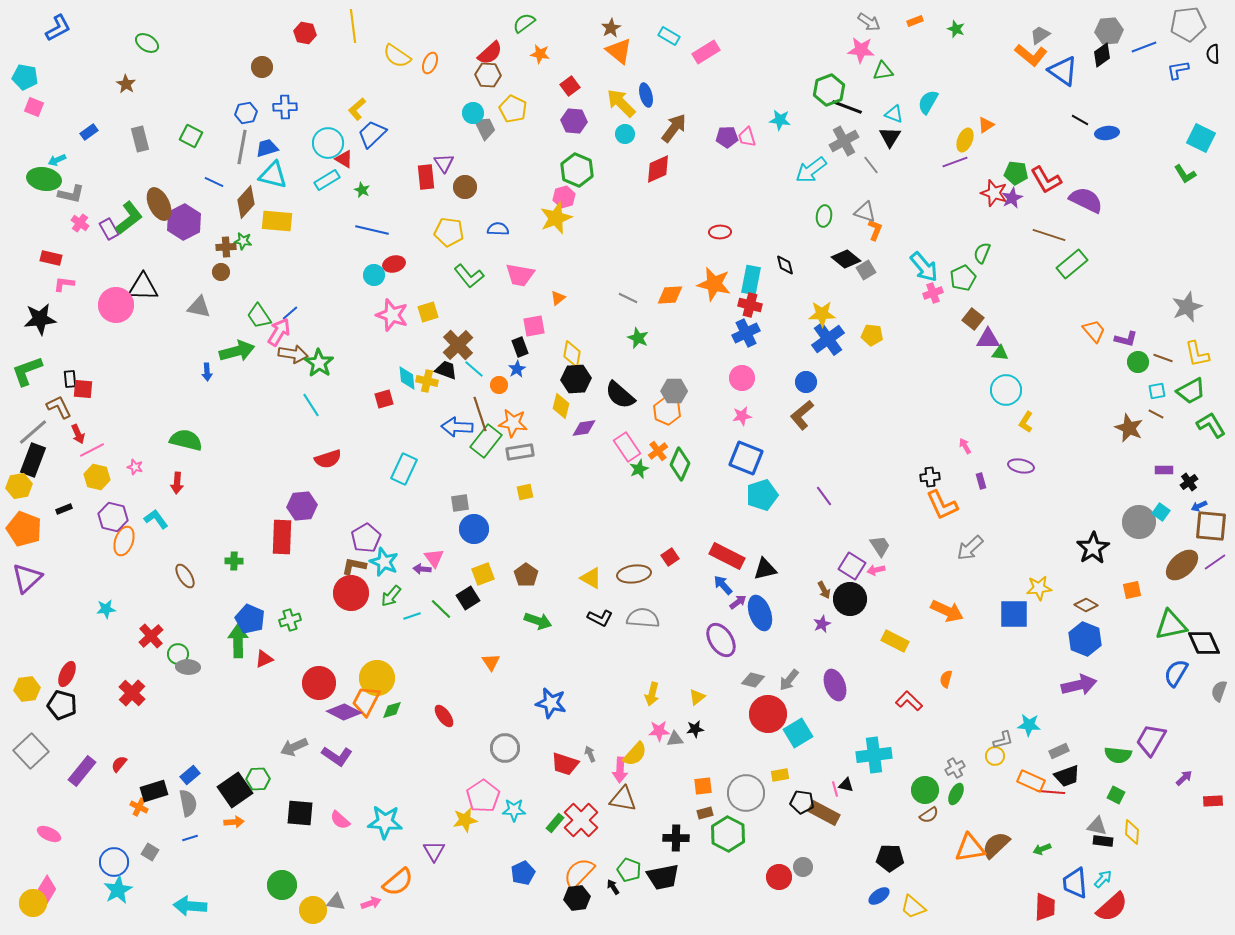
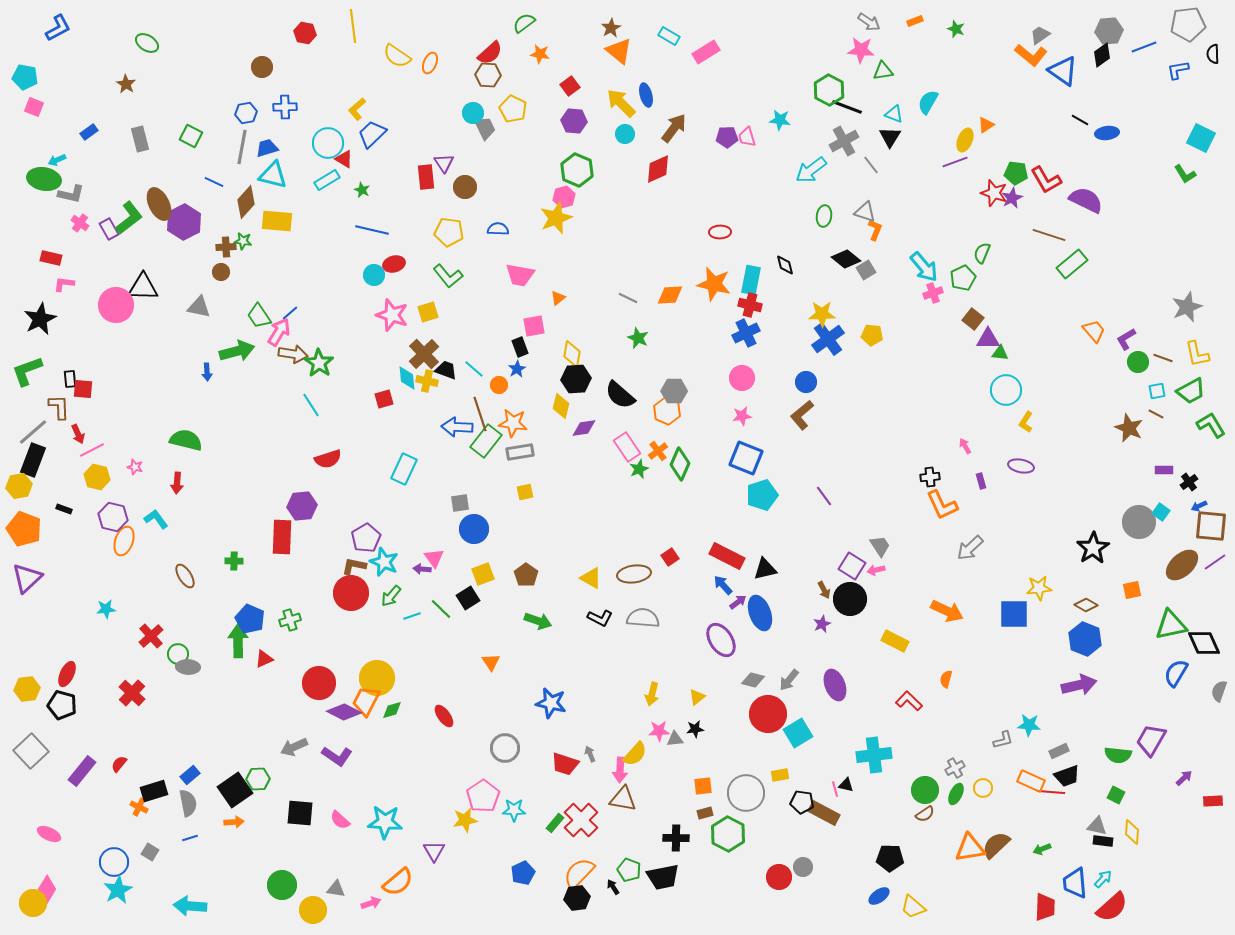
green hexagon at (829, 90): rotated 12 degrees counterclockwise
green L-shape at (469, 276): moved 21 px left
black star at (40, 319): rotated 20 degrees counterclockwise
purple L-shape at (1126, 339): rotated 135 degrees clockwise
brown cross at (458, 345): moved 34 px left, 9 px down
brown L-shape at (59, 407): rotated 24 degrees clockwise
black rectangle at (64, 509): rotated 42 degrees clockwise
yellow circle at (995, 756): moved 12 px left, 32 px down
brown semicircle at (929, 815): moved 4 px left, 1 px up
gray triangle at (336, 902): moved 13 px up
